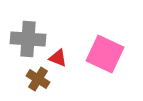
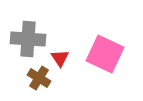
red triangle: moved 2 px right; rotated 36 degrees clockwise
brown cross: moved 1 px right, 1 px up
